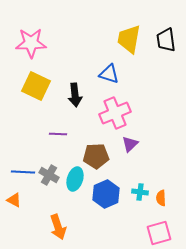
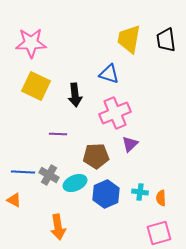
cyan ellipse: moved 4 px down; rotated 50 degrees clockwise
orange arrow: rotated 10 degrees clockwise
